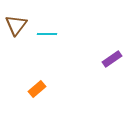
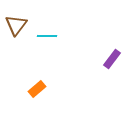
cyan line: moved 2 px down
purple rectangle: rotated 18 degrees counterclockwise
